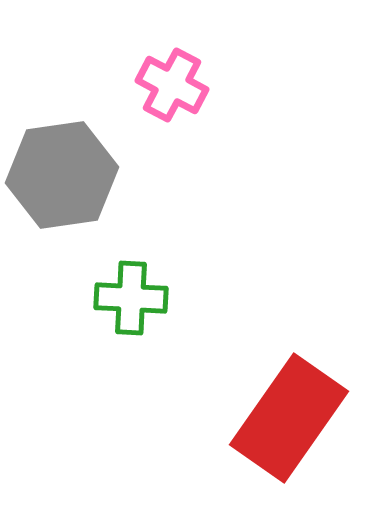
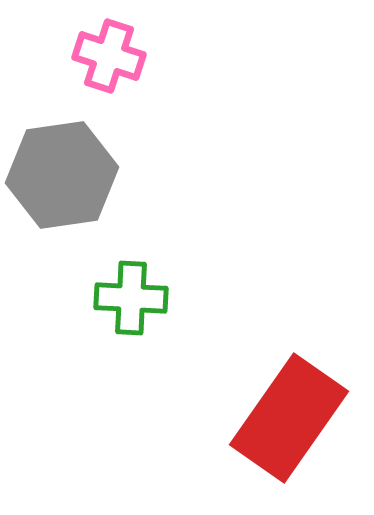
pink cross: moved 63 px left, 29 px up; rotated 10 degrees counterclockwise
